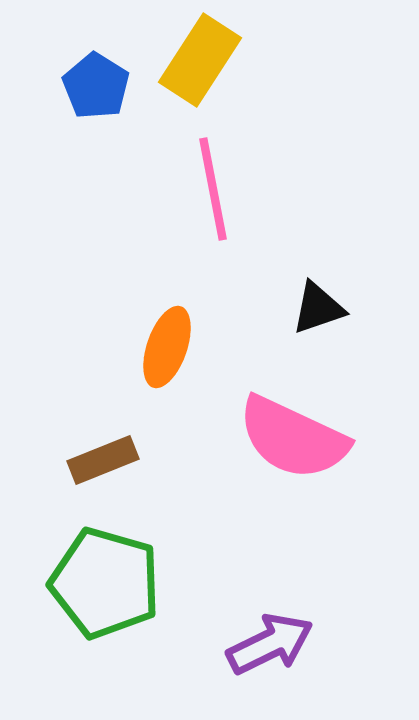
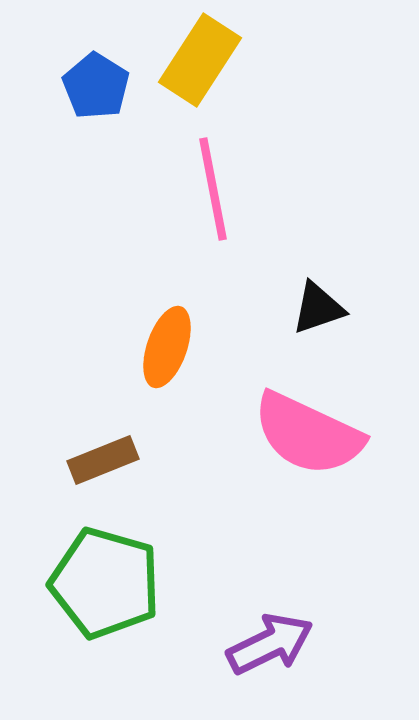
pink semicircle: moved 15 px right, 4 px up
